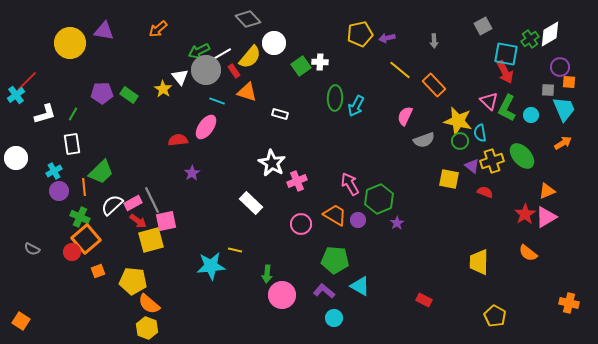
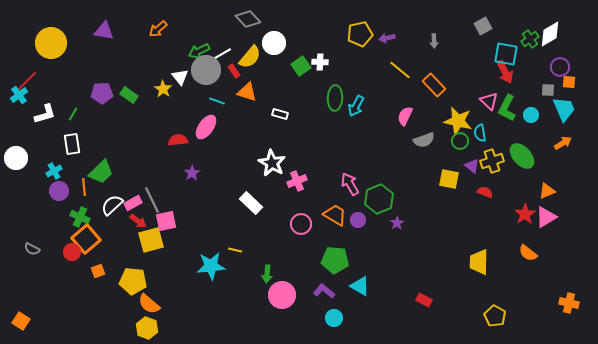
yellow circle at (70, 43): moved 19 px left
cyan cross at (16, 95): moved 3 px right
